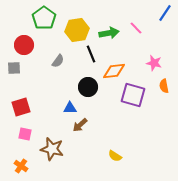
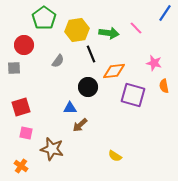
green arrow: rotated 18 degrees clockwise
pink square: moved 1 px right, 1 px up
